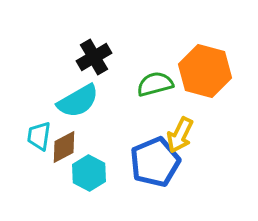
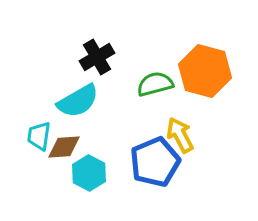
black cross: moved 3 px right
yellow arrow: rotated 126 degrees clockwise
brown diamond: rotated 24 degrees clockwise
